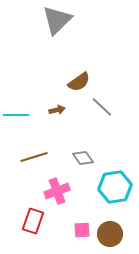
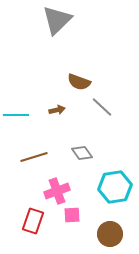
brown semicircle: rotated 55 degrees clockwise
gray diamond: moved 1 px left, 5 px up
pink square: moved 10 px left, 15 px up
